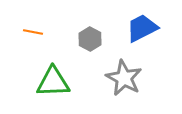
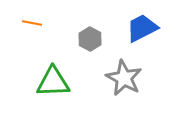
orange line: moved 1 px left, 9 px up
